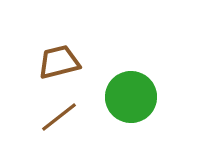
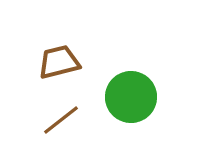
brown line: moved 2 px right, 3 px down
